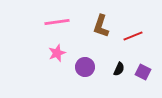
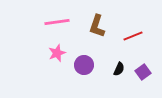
brown L-shape: moved 4 px left
purple circle: moved 1 px left, 2 px up
purple square: rotated 28 degrees clockwise
